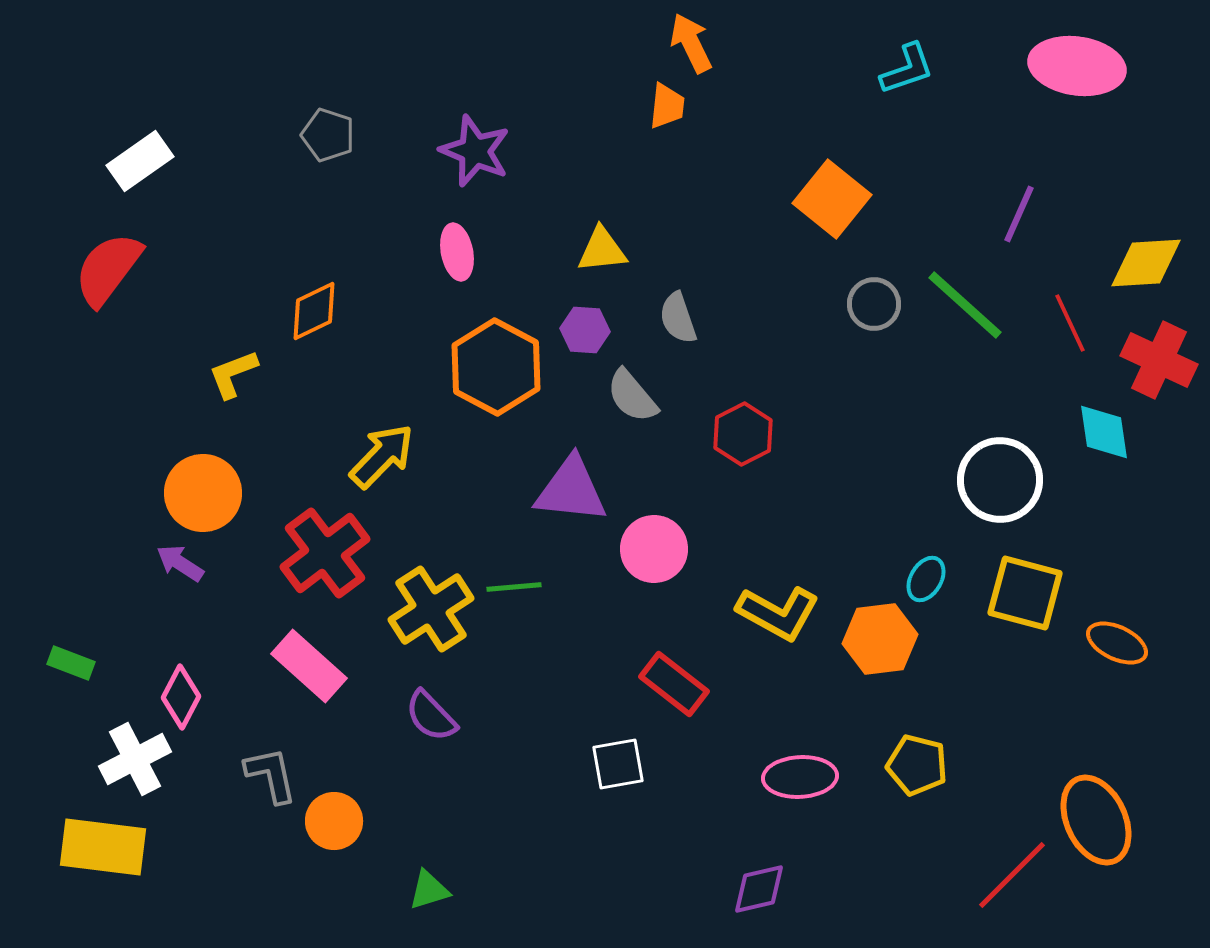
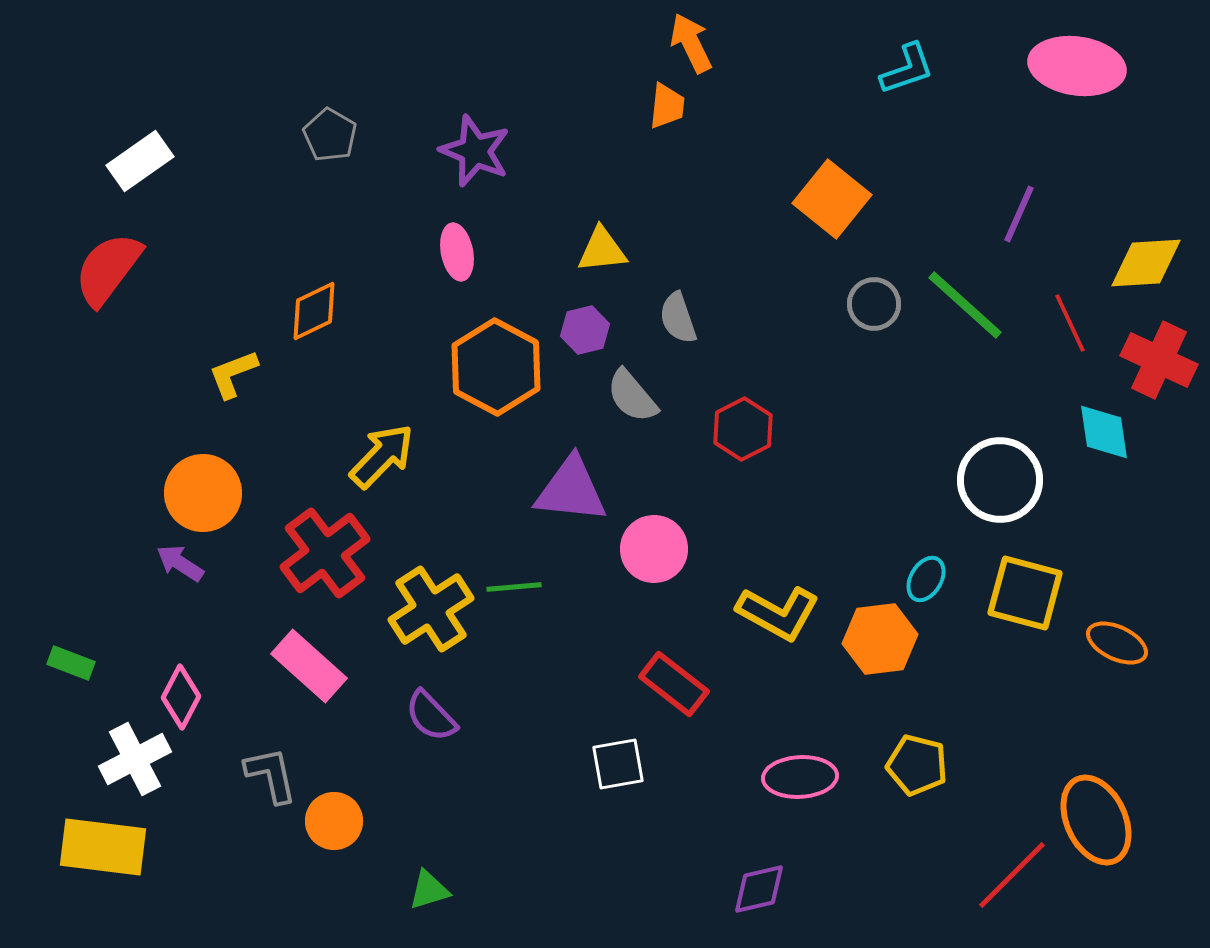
gray pentagon at (328, 135): moved 2 px right; rotated 12 degrees clockwise
purple hexagon at (585, 330): rotated 18 degrees counterclockwise
red hexagon at (743, 434): moved 5 px up
